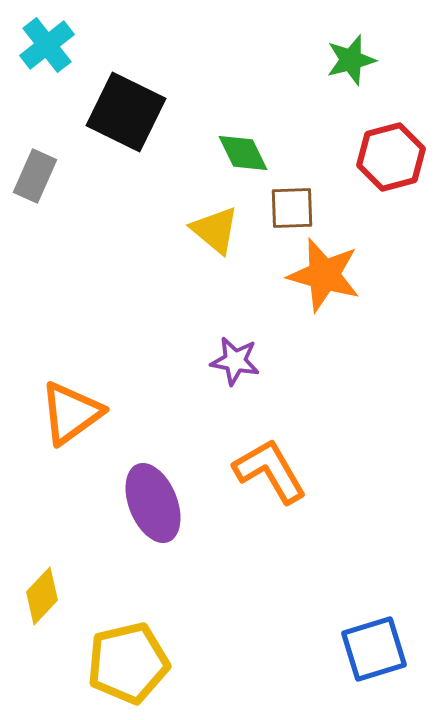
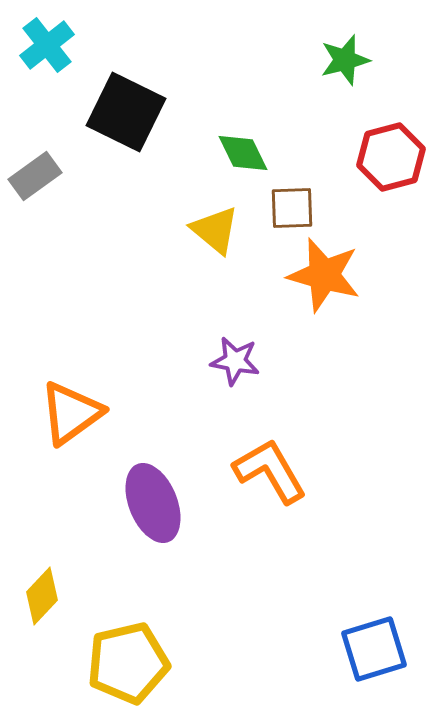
green star: moved 6 px left
gray rectangle: rotated 30 degrees clockwise
